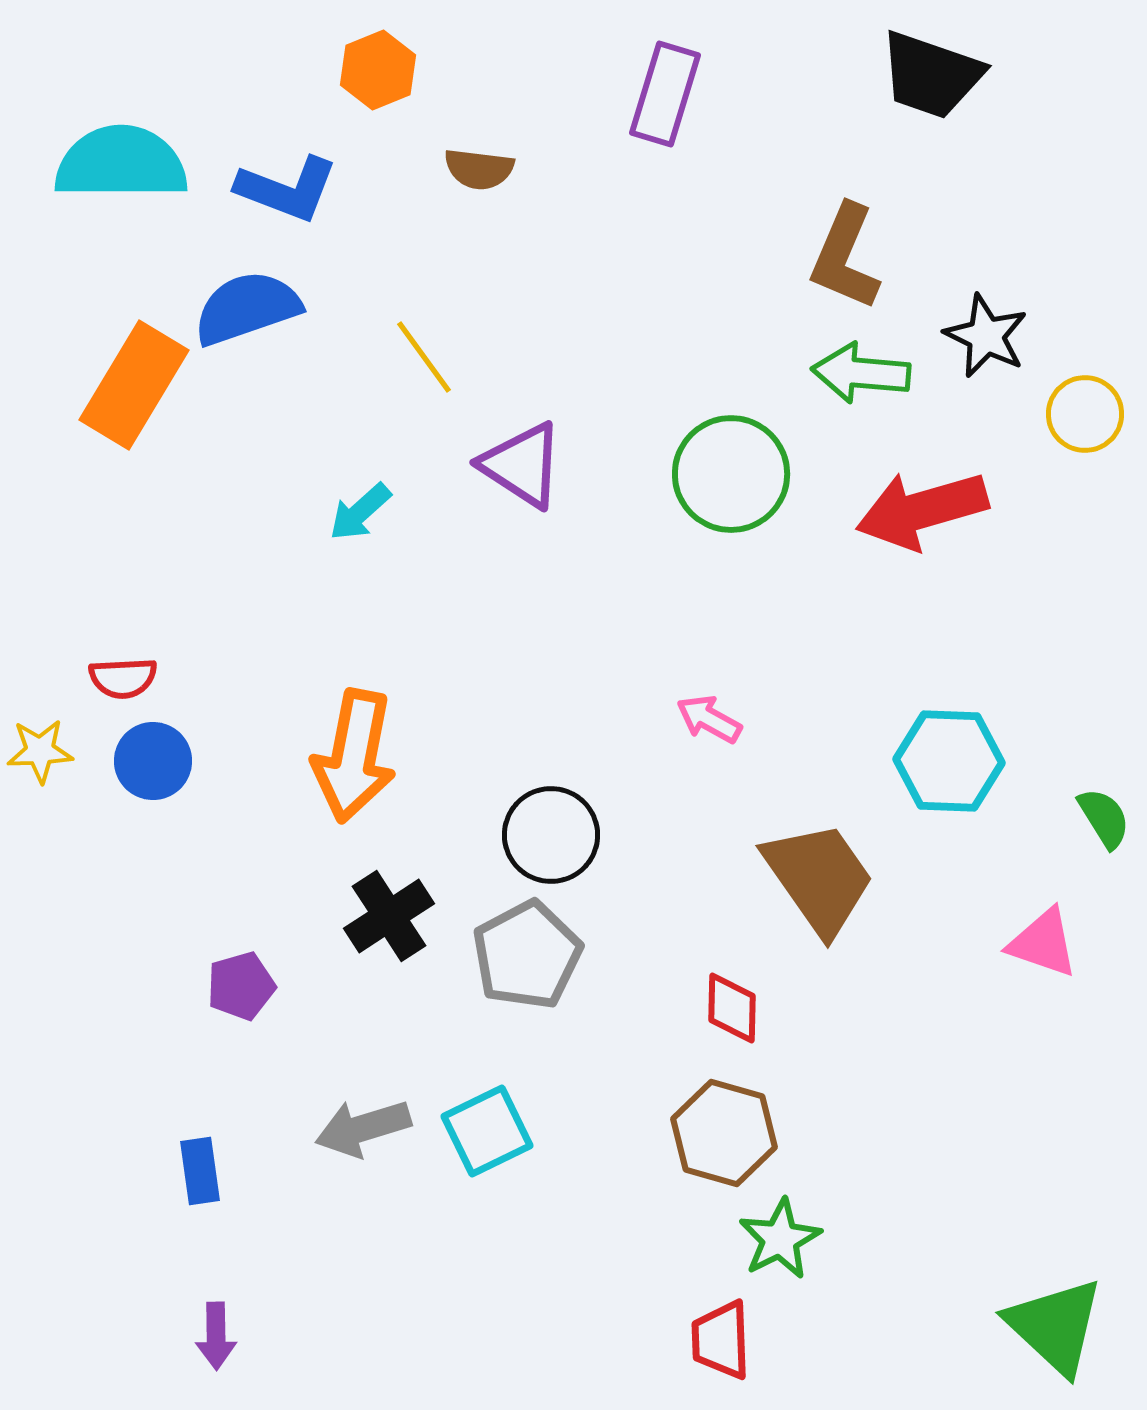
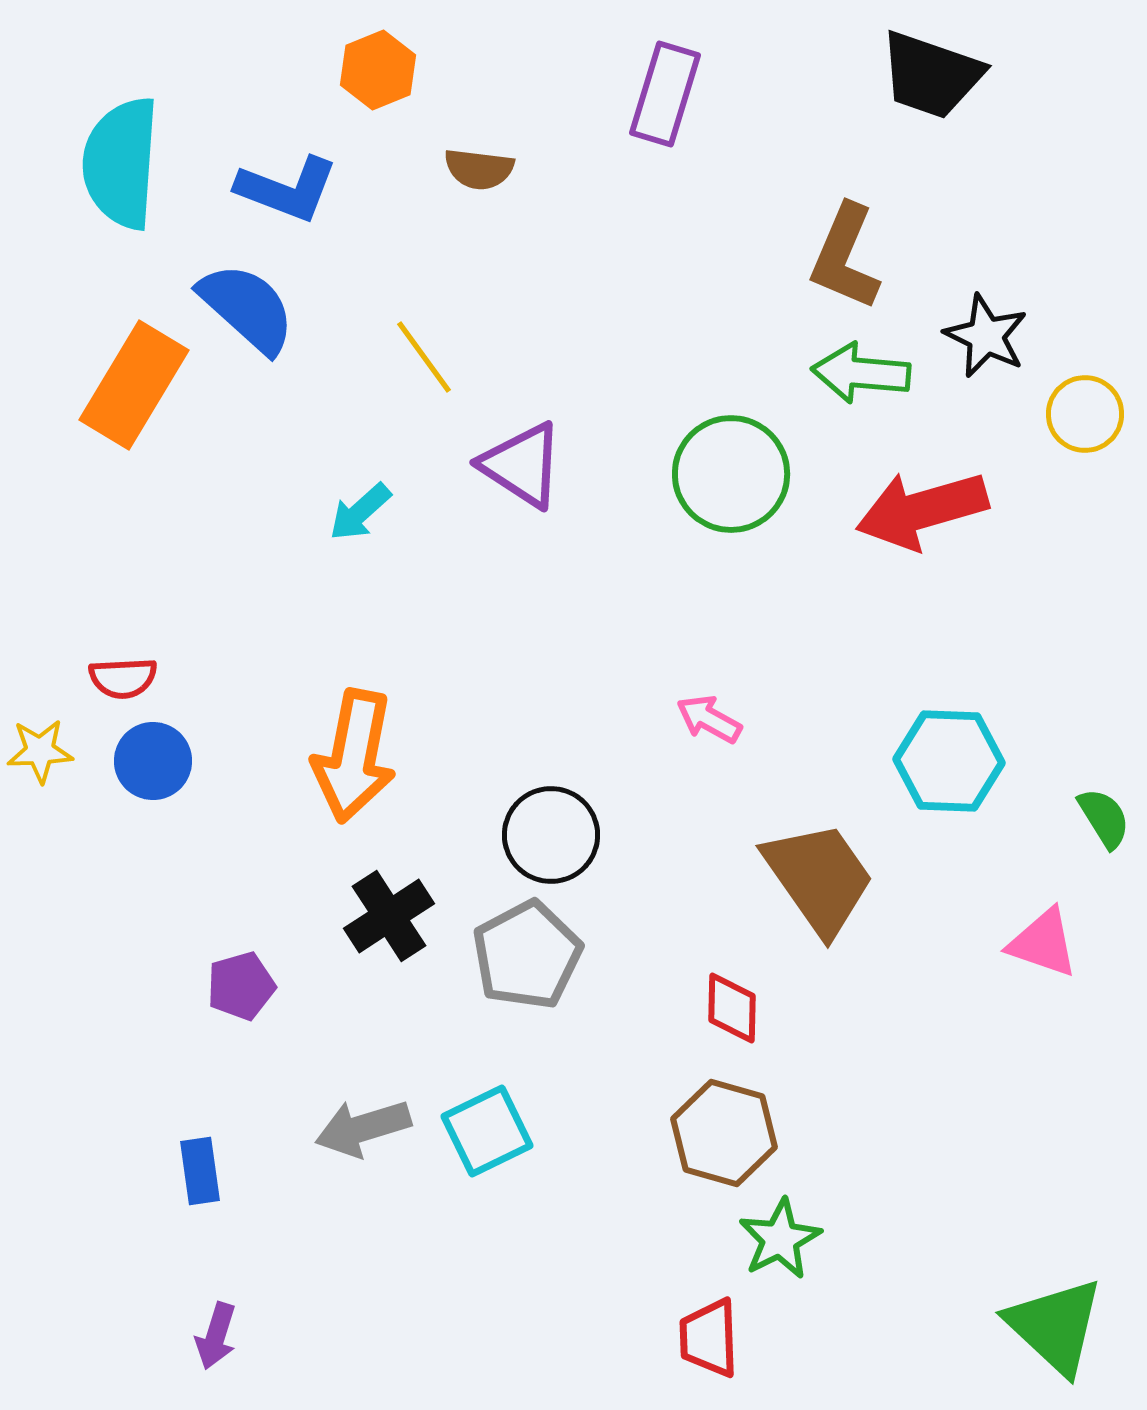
cyan semicircle: rotated 86 degrees counterclockwise
blue semicircle: rotated 61 degrees clockwise
purple arrow: rotated 18 degrees clockwise
red trapezoid: moved 12 px left, 2 px up
